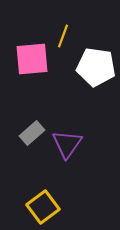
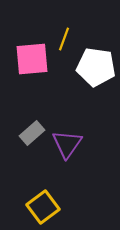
yellow line: moved 1 px right, 3 px down
